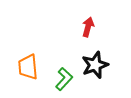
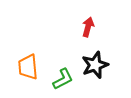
green L-shape: moved 1 px left; rotated 20 degrees clockwise
